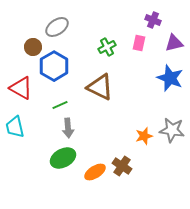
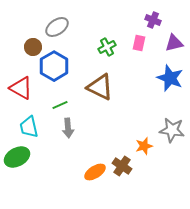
cyan trapezoid: moved 14 px right
orange star: moved 10 px down
green ellipse: moved 46 px left, 1 px up
